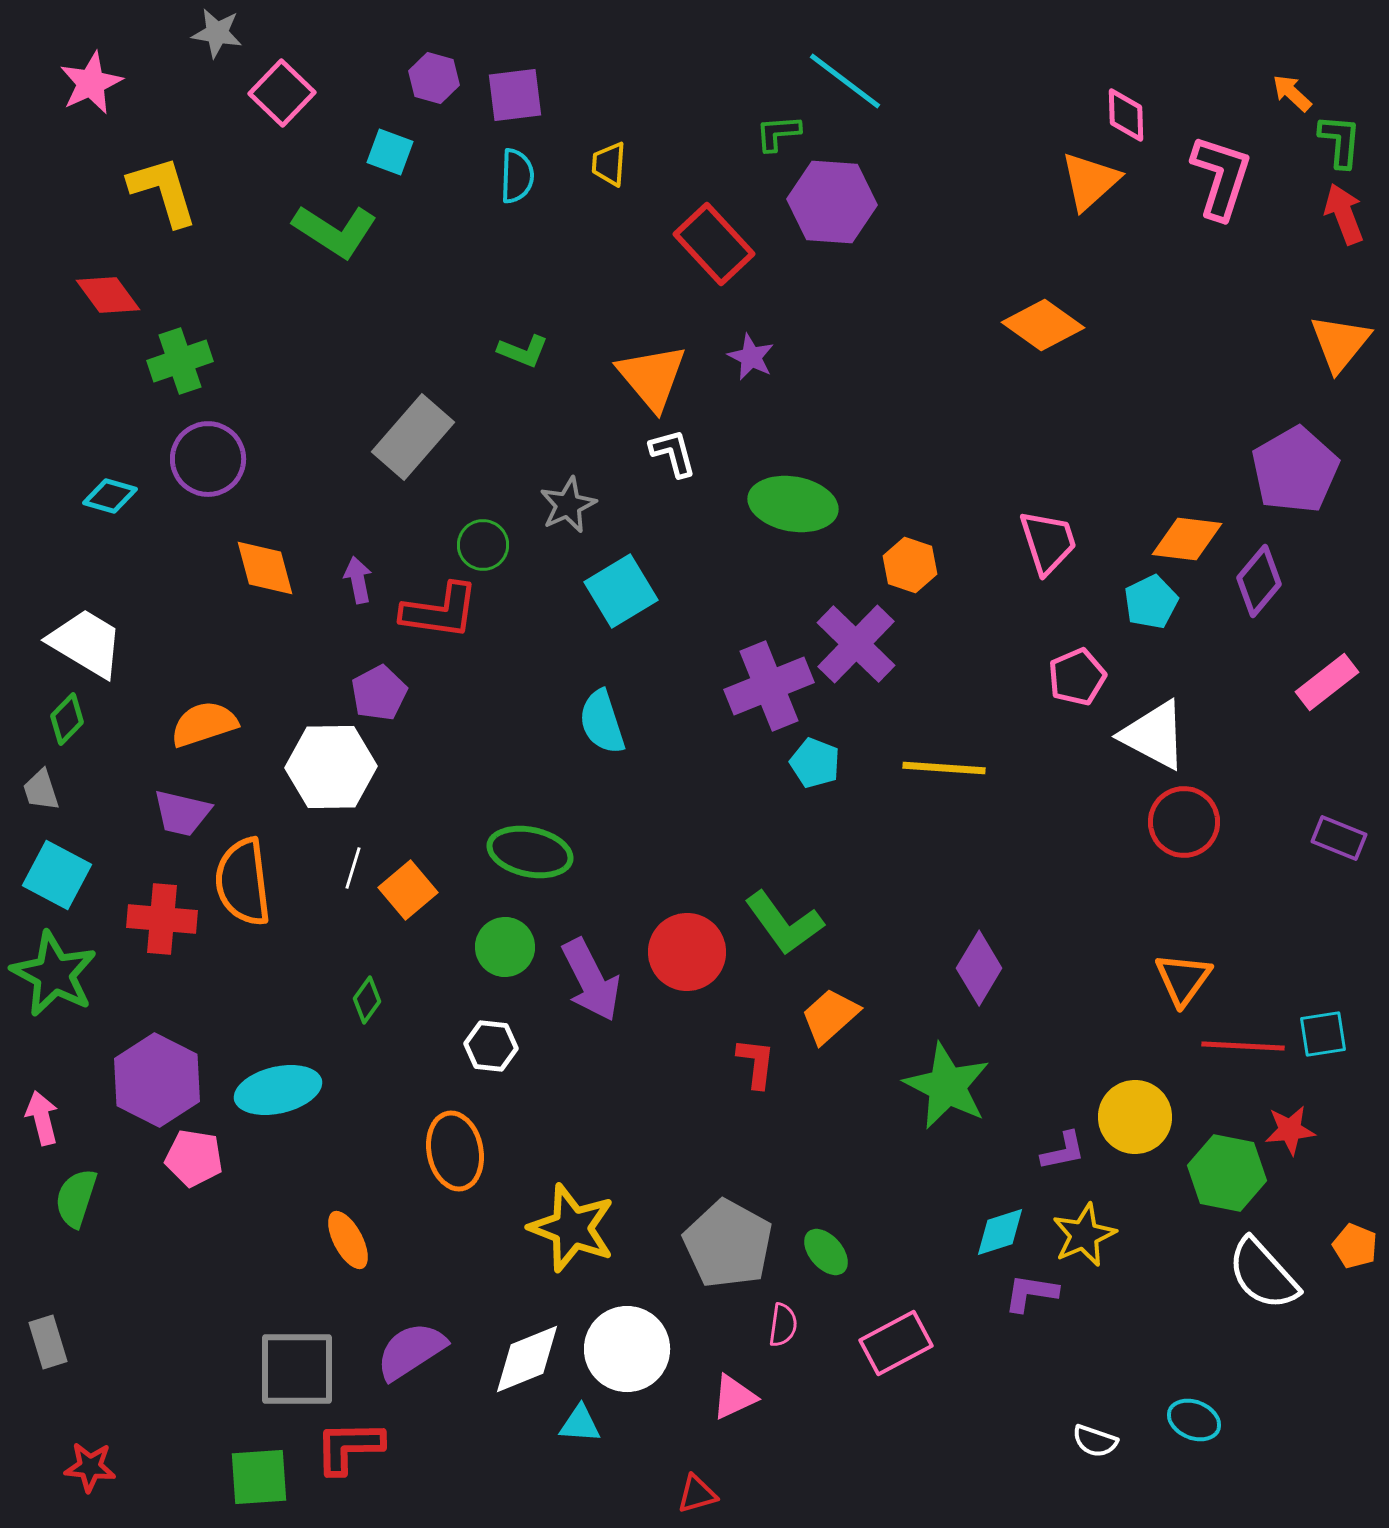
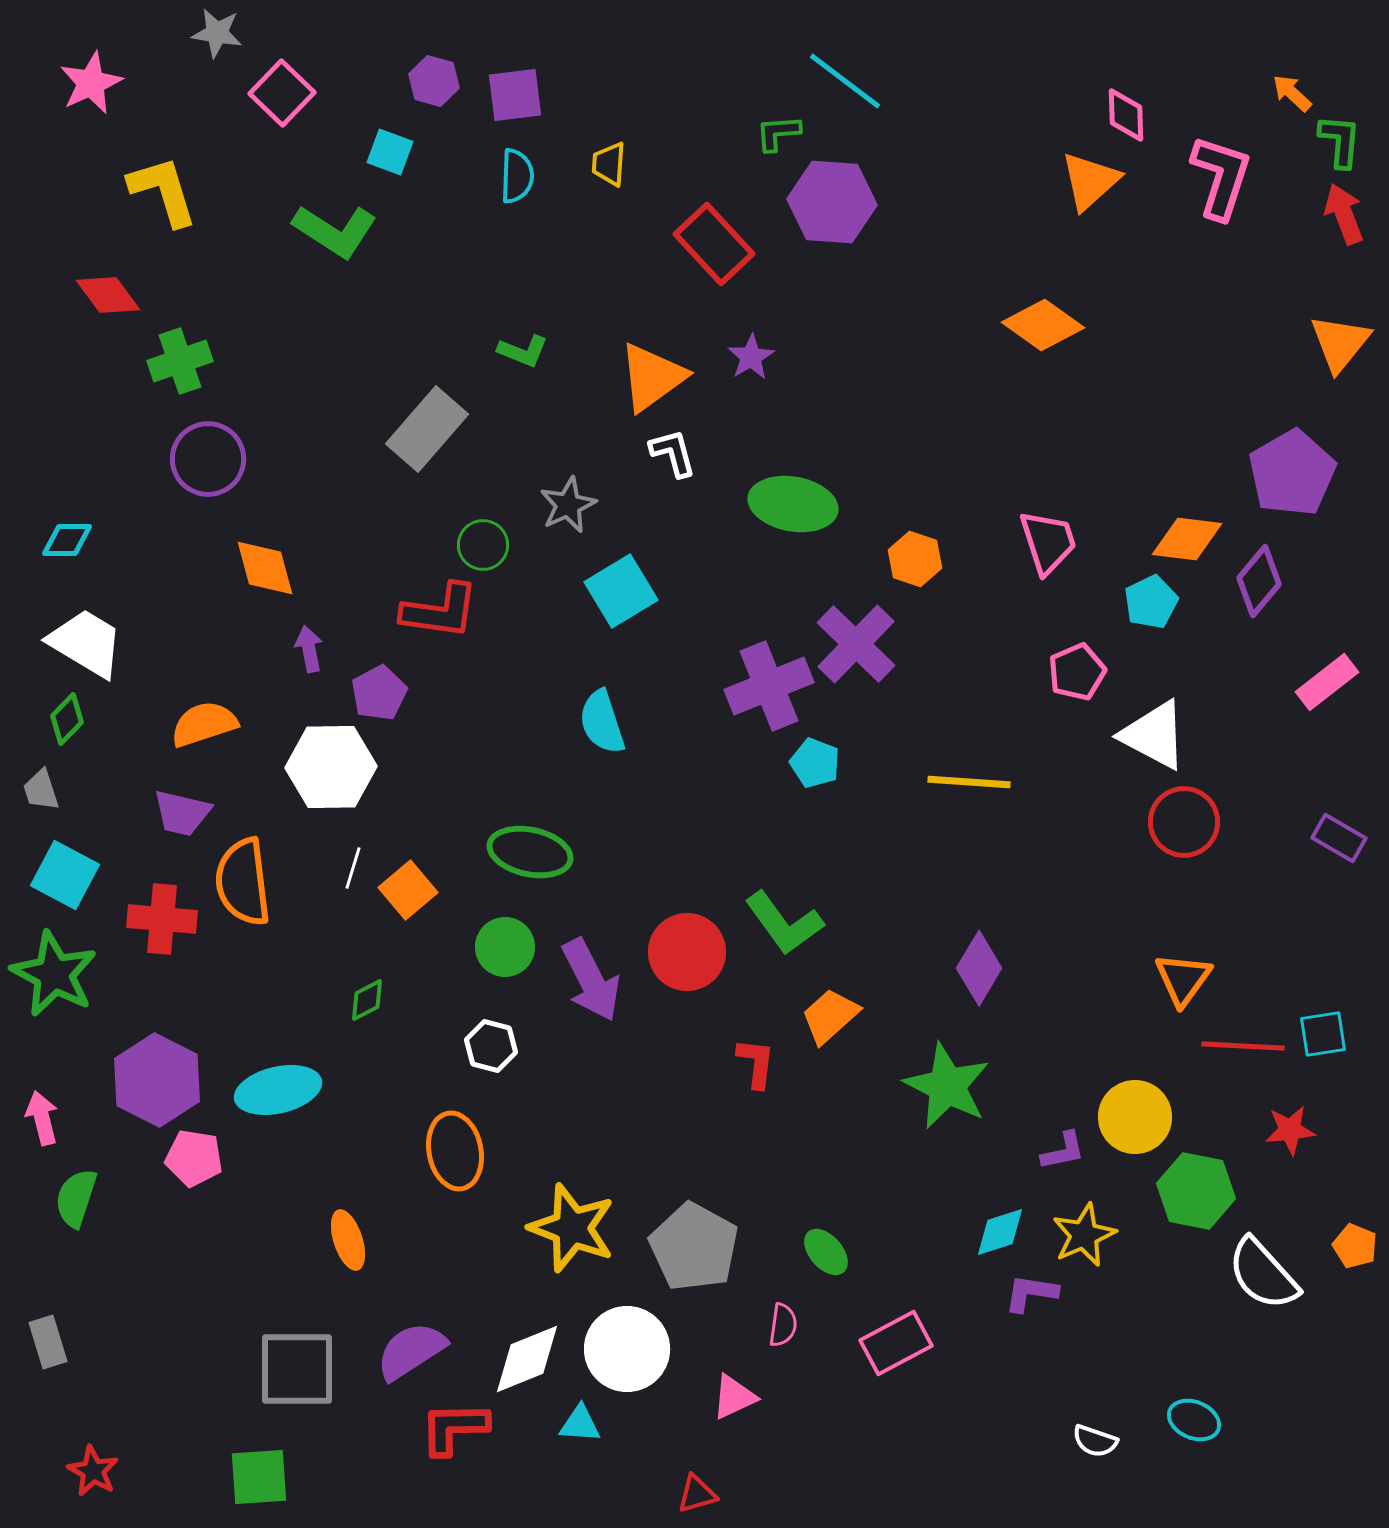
purple hexagon at (434, 78): moved 3 px down
purple star at (751, 357): rotated 15 degrees clockwise
orange triangle at (652, 377): rotated 34 degrees clockwise
gray rectangle at (413, 437): moved 14 px right, 8 px up
purple pentagon at (1295, 470): moved 3 px left, 3 px down
cyan diamond at (110, 496): moved 43 px left, 44 px down; rotated 16 degrees counterclockwise
orange hexagon at (910, 565): moved 5 px right, 6 px up
purple arrow at (358, 580): moved 49 px left, 69 px down
pink pentagon at (1077, 677): moved 5 px up
yellow line at (944, 768): moved 25 px right, 14 px down
purple rectangle at (1339, 838): rotated 8 degrees clockwise
cyan square at (57, 875): moved 8 px right
green diamond at (367, 1000): rotated 27 degrees clockwise
white hexagon at (491, 1046): rotated 9 degrees clockwise
green hexagon at (1227, 1173): moved 31 px left, 18 px down
orange ellipse at (348, 1240): rotated 10 degrees clockwise
gray pentagon at (728, 1244): moved 34 px left, 3 px down
red L-shape at (349, 1447): moved 105 px right, 19 px up
red star at (90, 1467): moved 3 px right, 4 px down; rotated 24 degrees clockwise
